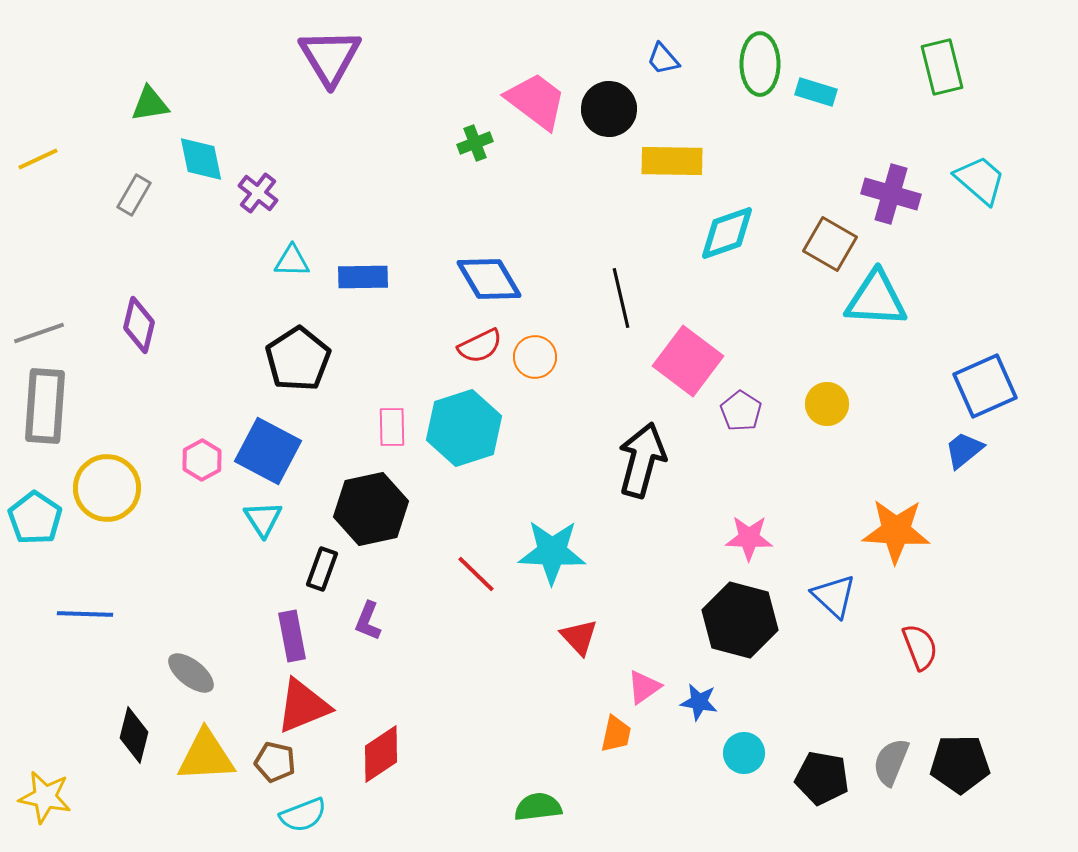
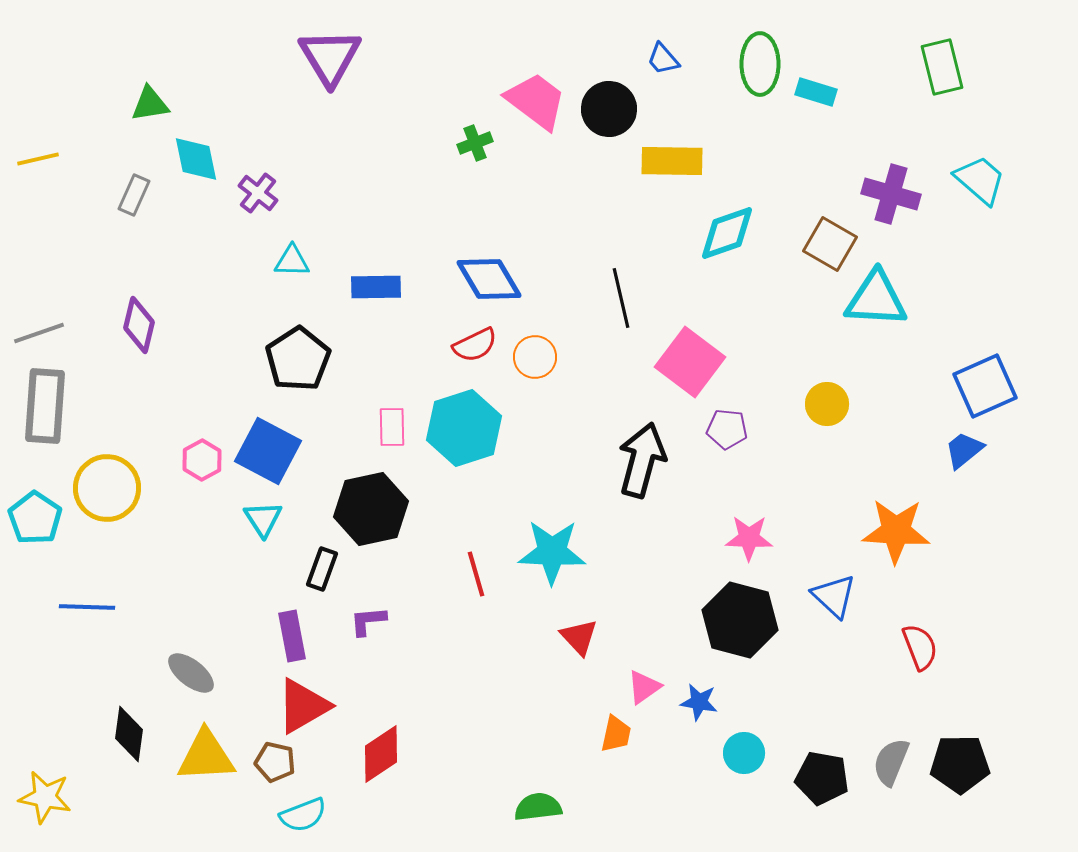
yellow line at (38, 159): rotated 12 degrees clockwise
cyan diamond at (201, 159): moved 5 px left
gray rectangle at (134, 195): rotated 6 degrees counterclockwise
blue rectangle at (363, 277): moved 13 px right, 10 px down
red semicircle at (480, 346): moved 5 px left, 1 px up
pink square at (688, 361): moved 2 px right, 1 px down
purple pentagon at (741, 411): moved 14 px left, 18 px down; rotated 27 degrees counterclockwise
red line at (476, 574): rotated 30 degrees clockwise
blue line at (85, 614): moved 2 px right, 7 px up
purple L-shape at (368, 621): rotated 63 degrees clockwise
red triangle at (303, 706): rotated 8 degrees counterclockwise
black diamond at (134, 735): moved 5 px left, 1 px up; rotated 6 degrees counterclockwise
